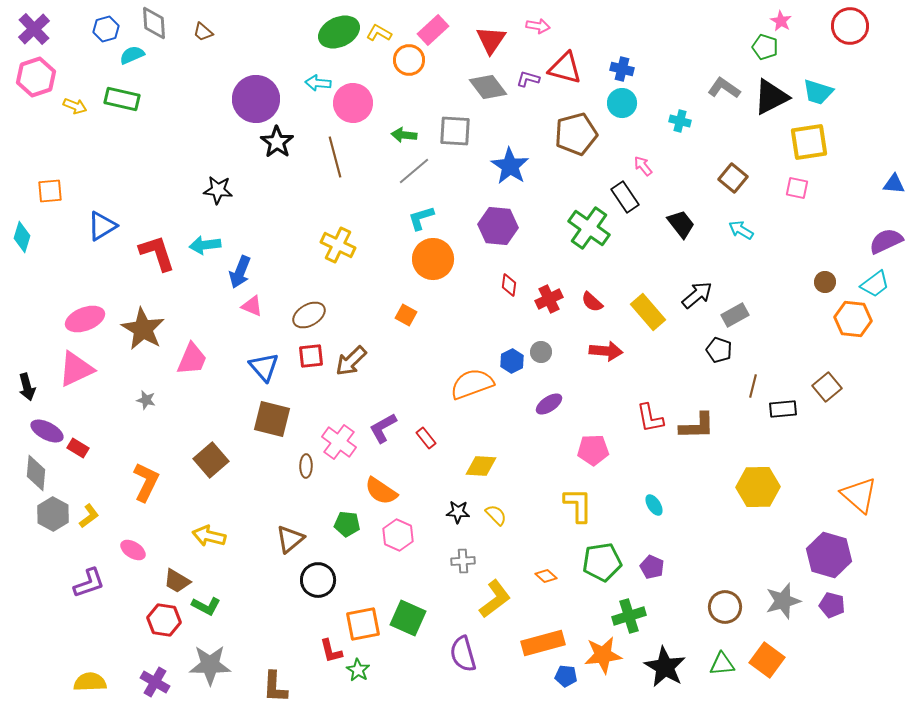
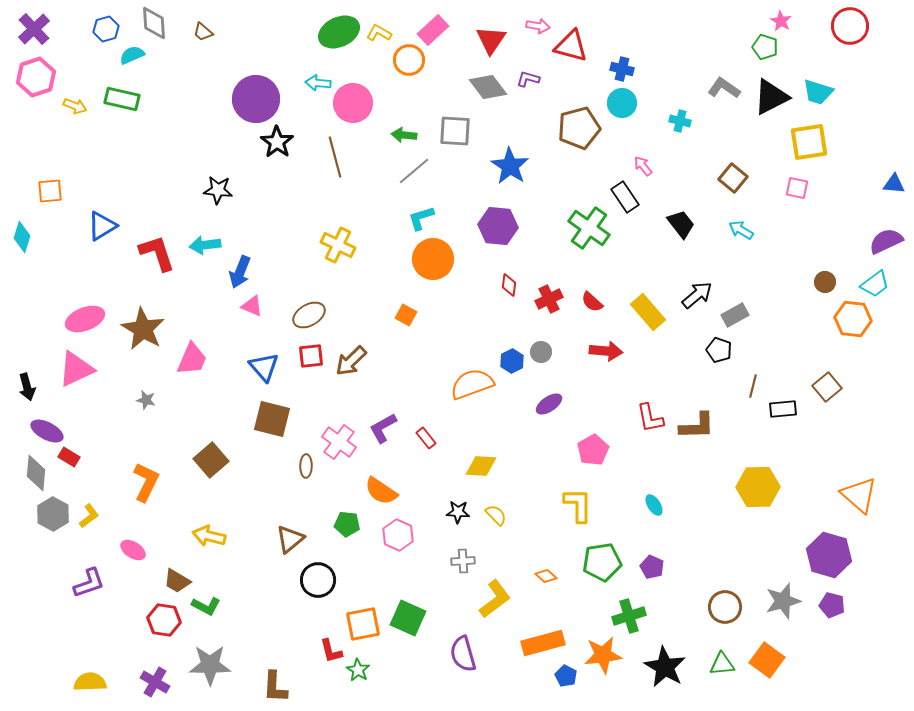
red triangle at (565, 68): moved 6 px right, 22 px up
brown pentagon at (576, 134): moved 3 px right, 6 px up
red rectangle at (78, 448): moved 9 px left, 9 px down
pink pentagon at (593, 450): rotated 28 degrees counterclockwise
blue pentagon at (566, 676): rotated 20 degrees clockwise
